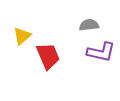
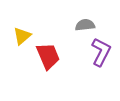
gray semicircle: moved 4 px left
purple L-shape: rotated 76 degrees counterclockwise
